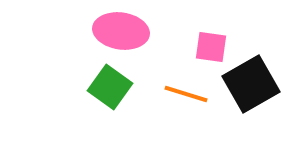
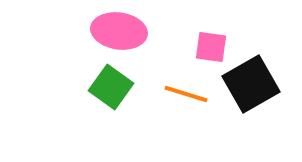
pink ellipse: moved 2 px left
green square: moved 1 px right
